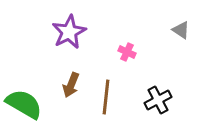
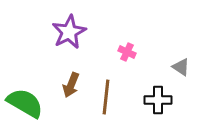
gray triangle: moved 37 px down
black cross: rotated 28 degrees clockwise
green semicircle: moved 1 px right, 1 px up
